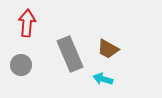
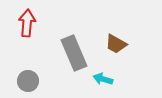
brown trapezoid: moved 8 px right, 5 px up
gray rectangle: moved 4 px right, 1 px up
gray circle: moved 7 px right, 16 px down
